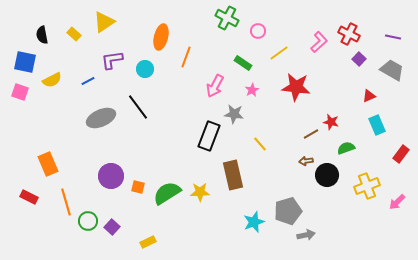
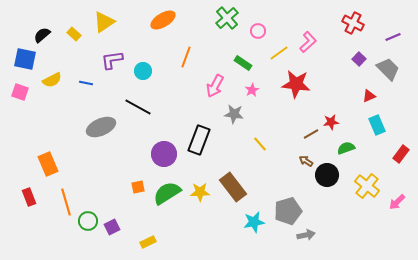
green cross at (227, 18): rotated 20 degrees clockwise
red cross at (349, 34): moved 4 px right, 11 px up
black semicircle at (42, 35): rotated 60 degrees clockwise
orange ellipse at (161, 37): moved 2 px right, 17 px up; rotated 45 degrees clockwise
purple line at (393, 37): rotated 35 degrees counterclockwise
pink L-shape at (319, 42): moved 11 px left
blue square at (25, 62): moved 3 px up
cyan circle at (145, 69): moved 2 px left, 2 px down
gray trapezoid at (392, 70): moved 4 px left, 1 px up; rotated 15 degrees clockwise
blue line at (88, 81): moved 2 px left, 2 px down; rotated 40 degrees clockwise
red star at (296, 87): moved 3 px up
black line at (138, 107): rotated 24 degrees counterclockwise
gray ellipse at (101, 118): moved 9 px down
red star at (331, 122): rotated 21 degrees counterclockwise
black rectangle at (209, 136): moved 10 px left, 4 px down
brown arrow at (306, 161): rotated 40 degrees clockwise
brown rectangle at (233, 175): moved 12 px down; rotated 24 degrees counterclockwise
purple circle at (111, 176): moved 53 px right, 22 px up
yellow cross at (367, 186): rotated 30 degrees counterclockwise
orange square at (138, 187): rotated 24 degrees counterclockwise
red rectangle at (29, 197): rotated 42 degrees clockwise
cyan star at (254, 222): rotated 10 degrees clockwise
purple square at (112, 227): rotated 21 degrees clockwise
